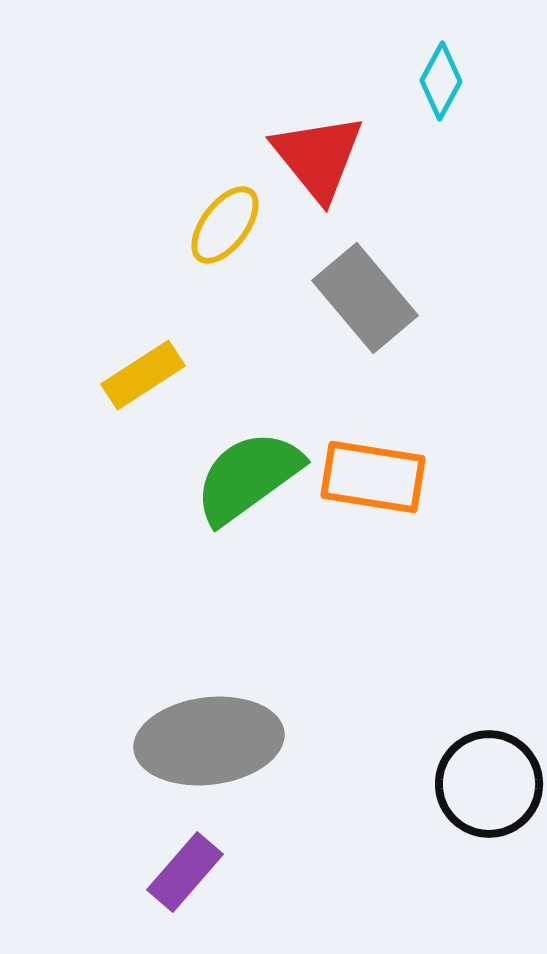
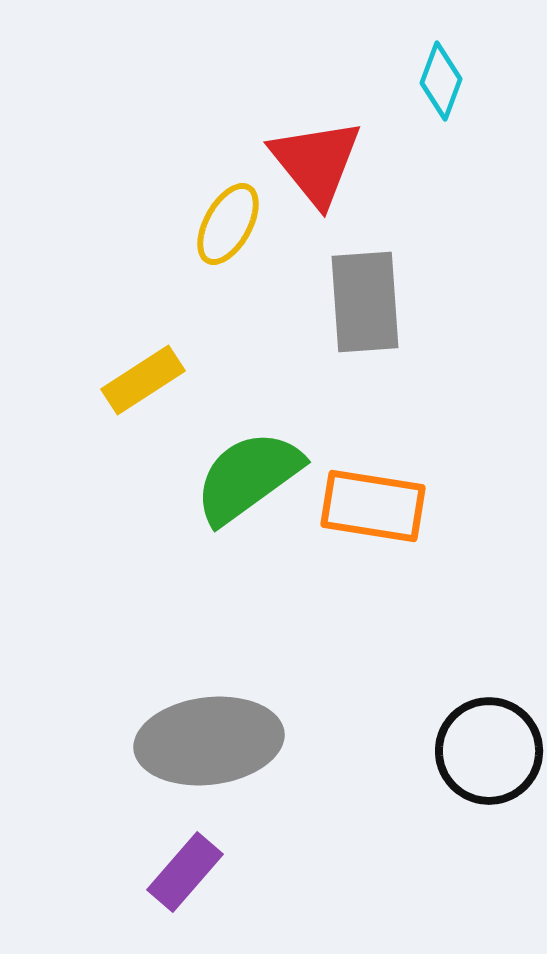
cyan diamond: rotated 8 degrees counterclockwise
red triangle: moved 2 px left, 5 px down
yellow ellipse: moved 3 px right, 1 px up; rotated 8 degrees counterclockwise
gray rectangle: moved 4 px down; rotated 36 degrees clockwise
yellow rectangle: moved 5 px down
orange rectangle: moved 29 px down
black circle: moved 33 px up
